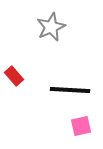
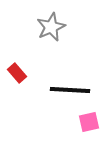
red rectangle: moved 3 px right, 3 px up
pink square: moved 8 px right, 4 px up
